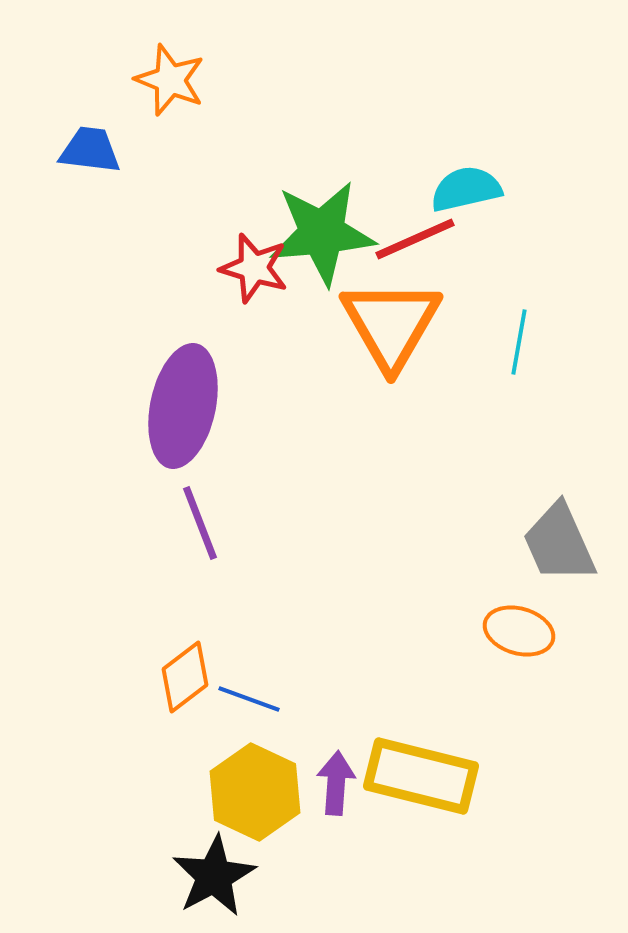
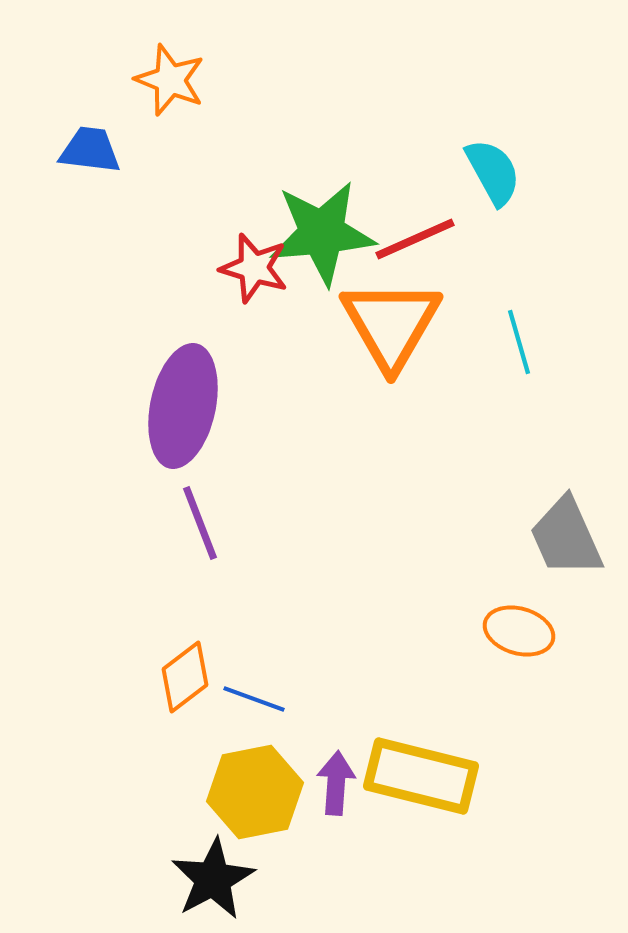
cyan semicircle: moved 27 px right, 17 px up; rotated 74 degrees clockwise
cyan line: rotated 26 degrees counterclockwise
gray trapezoid: moved 7 px right, 6 px up
blue line: moved 5 px right
yellow hexagon: rotated 24 degrees clockwise
black star: moved 1 px left, 3 px down
